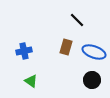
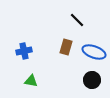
green triangle: rotated 24 degrees counterclockwise
